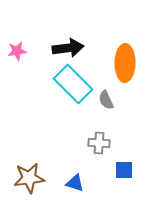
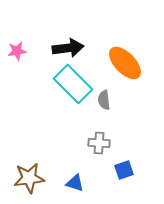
orange ellipse: rotated 45 degrees counterclockwise
gray semicircle: moved 2 px left; rotated 18 degrees clockwise
blue square: rotated 18 degrees counterclockwise
